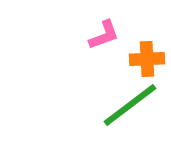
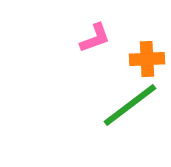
pink L-shape: moved 9 px left, 3 px down
